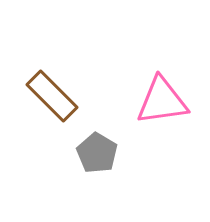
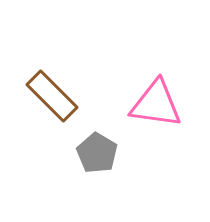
pink triangle: moved 6 px left, 3 px down; rotated 16 degrees clockwise
